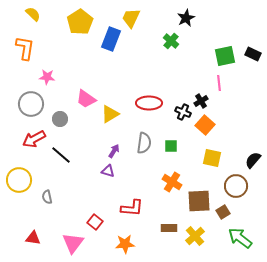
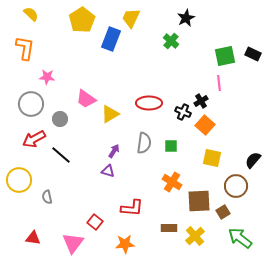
yellow semicircle at (33, 14): moved 2 px left
yellow pentagon at (80, 22): moved 2 px right, 2 px up
